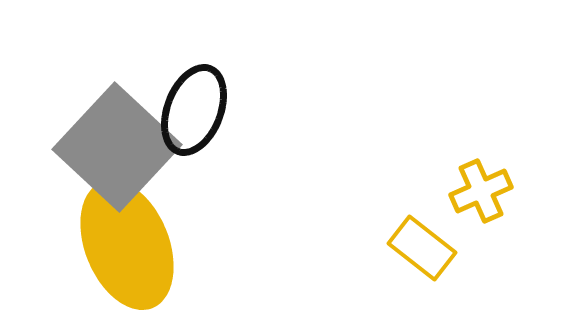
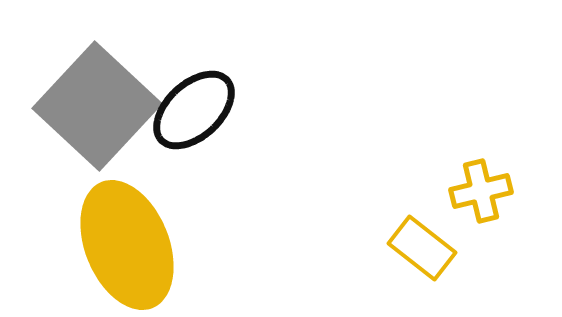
black ellipse: rotated 26 degrees clockwise
gray square: moved 20 px left, 41 px up
yellow cross: rotated 10 degrees clockwise
